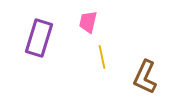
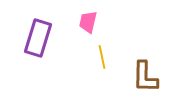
purple rectangle: moved 1 px left
brown L-shape: rotated 24 degrees counterclockwise
